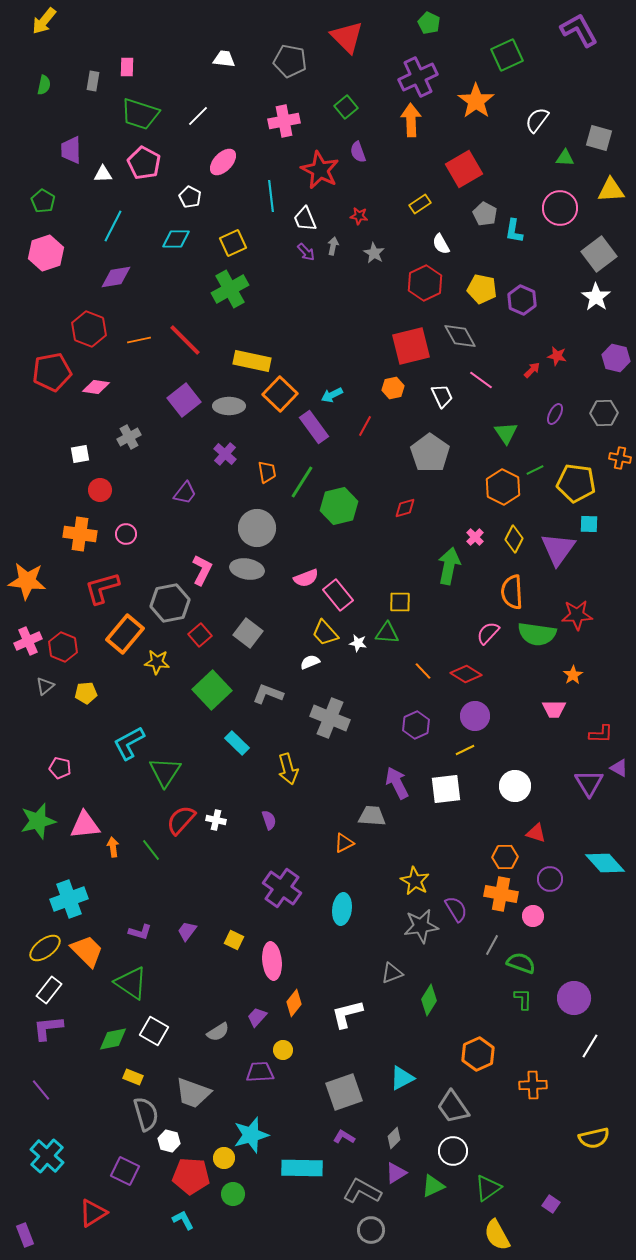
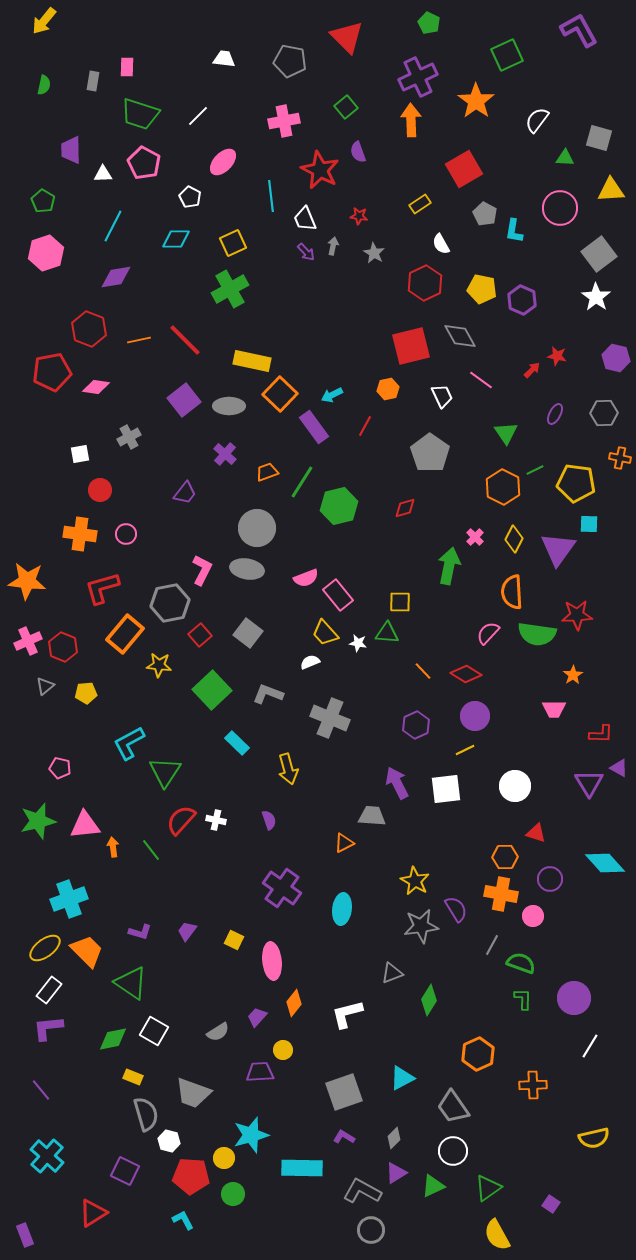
orange hexagon at (393, 388): moved 5 px left, 1 px down
orange trapezoid at (267, 472): rotated 100 degrees counterclockwise
yellow star at (157, 662): moved 2 px right, 3 px down
